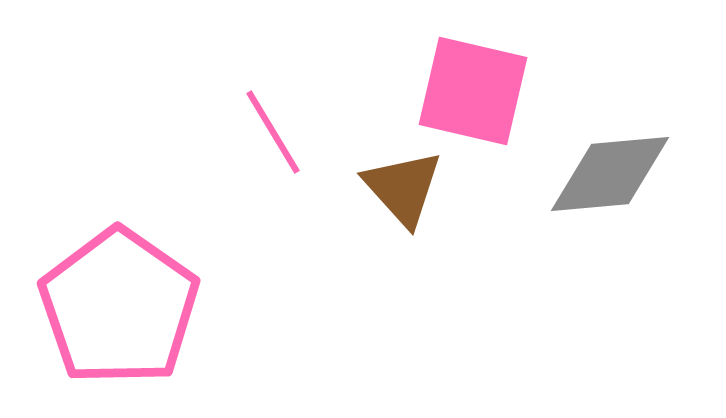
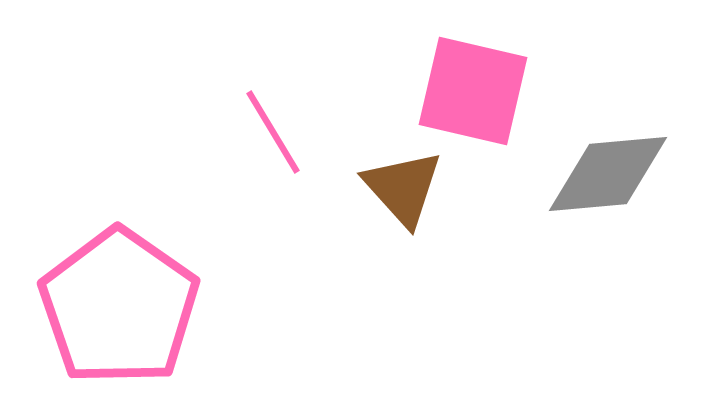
gray diamond: moved 2 px left
